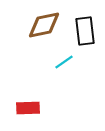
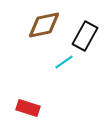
black rectangle: moved 5 px down; rotated 36 degrees clockwise
red rectangle: rotated 20 degrees clockwise
